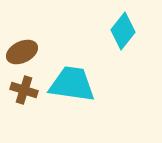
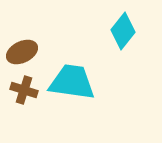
cyan trapezoid: moved 2 px up
